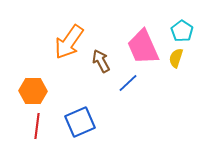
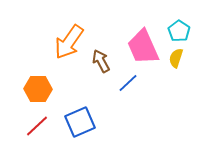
cyan pentagon: moved 3 px left
orange hexagon: moved 5 px right, 2 px up
red line: rotated 40 degrees clockwise
